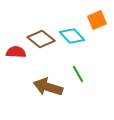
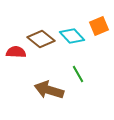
orange square: moved 2 px right, 6 px down
brown arrow: moved 1 px right, 3 px down
